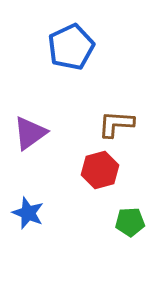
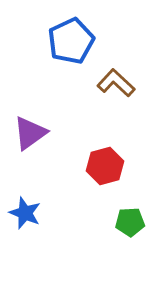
blue pentagon: moved 6 px up
brown L-shape: moved 41 px up; rotated 39 degrees clockwise
red hexagon: moved 5 px right, 4 px up
blue star: moved 3 px left
